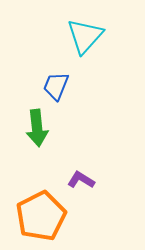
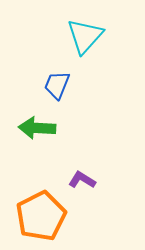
blue trapezoid: moved 1 px right, 1 px up
green arrow: rotated 99 degrees clockwise
purple L-shape: moved 1 px right
